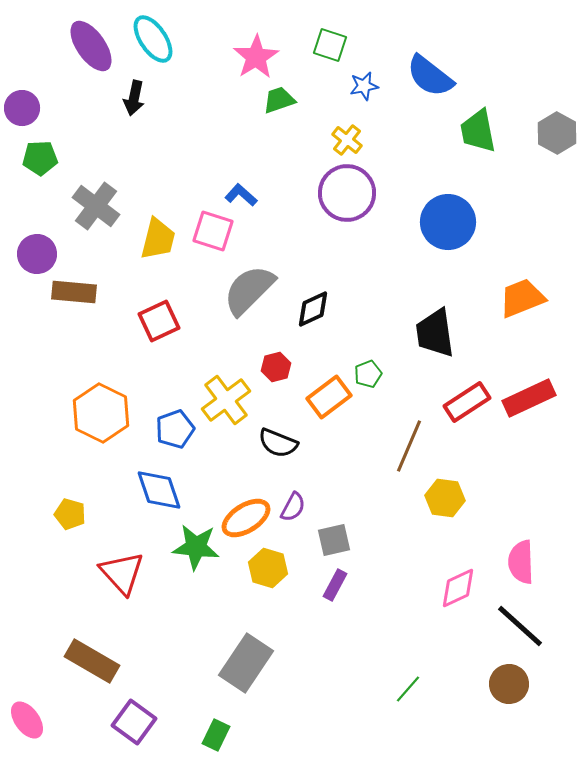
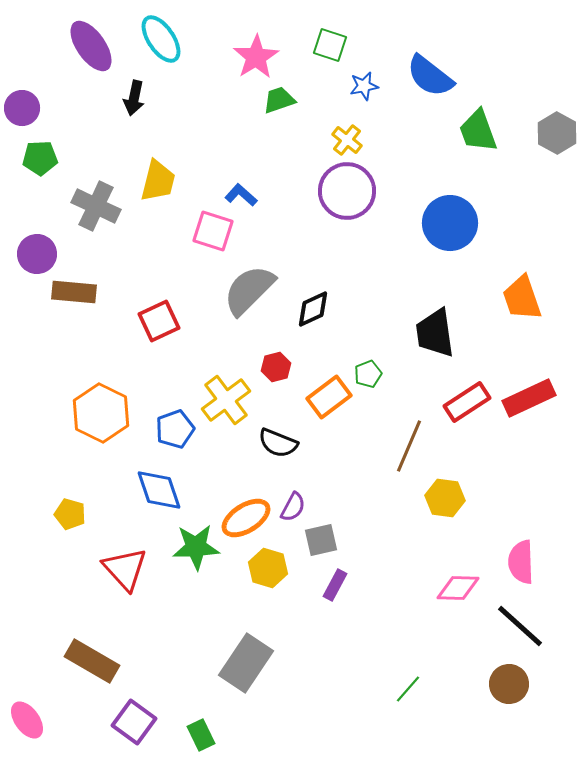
cyan ellipse at (153, 39): moved 8 px right
green trapezoid at (478, 131): rotated 9 degrees counterclockwise
purple circle at (347, 193): moved 2 px up
gray cross at (96, 206): rotated 12 degrees counterclockwise
blue circle at (448, 222): moved 2 px right, 1 px down
yellow trapezoid at (158, 239): moved 58 px up
orange trapezoid at (522, 298): rotated 87 degrees counterclockwise
gray square at (334, 540): moved 13 px left
green star at (196, 547): rotated 9 degrees counterclockwise
red triangle at (122, 573): moved 3 px right, 4 px up
pink diamond at (458, 588): rotated 27 degrees clockwise
green rectangle at (216, 735): moved 15 px left; rotated 52 degrees counterclockwise
